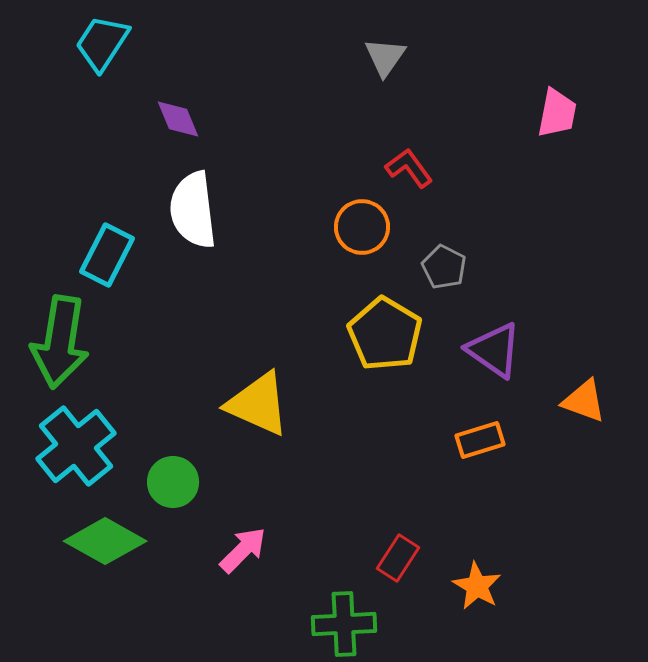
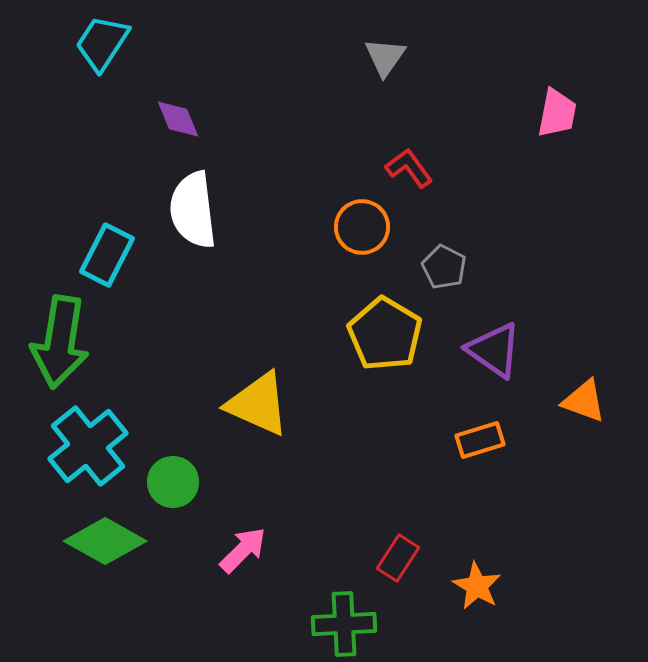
cyan cross: moved 12 px right
